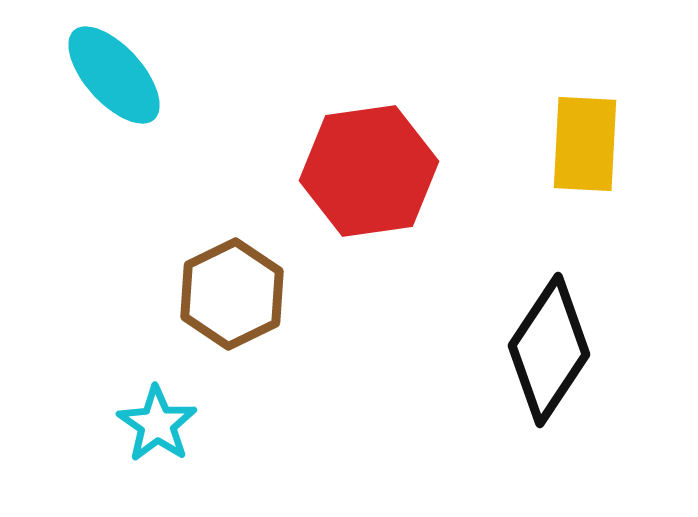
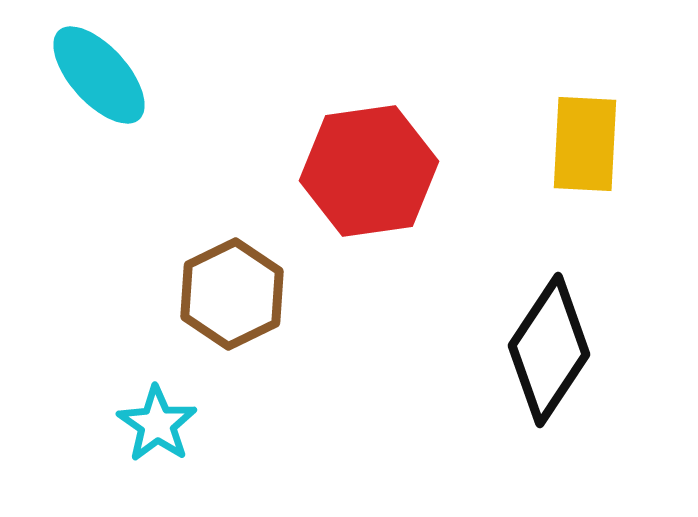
cyan ellipse: moved 15 px left
